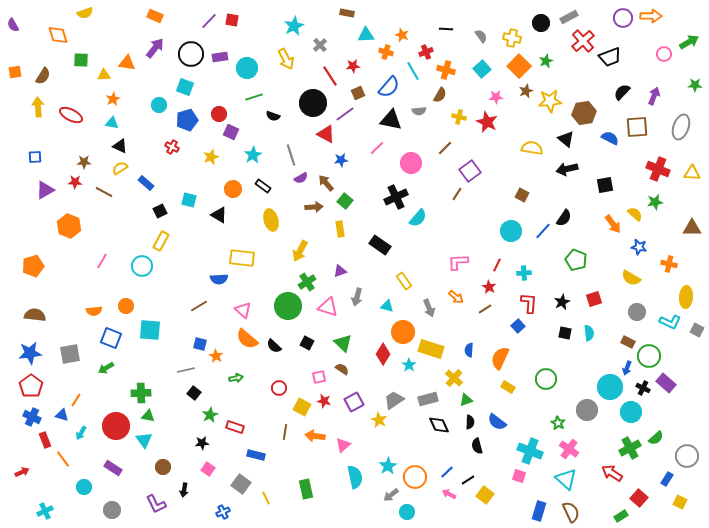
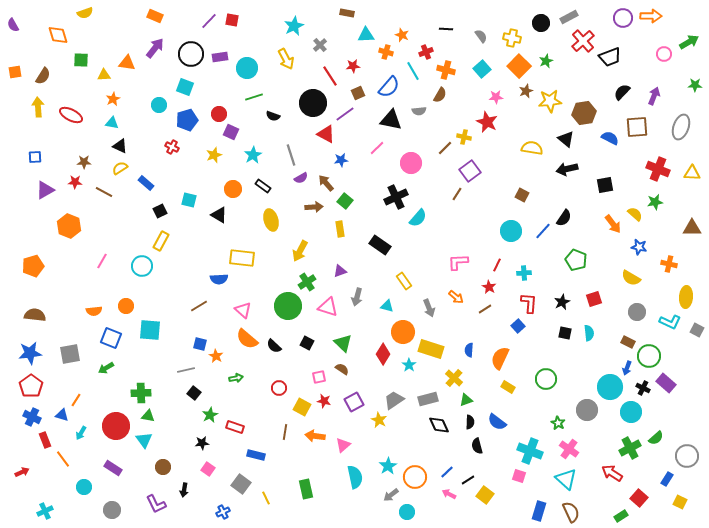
yellow cross at (459, 117): moved 5 px right, 20 px down
yellow star at (211, 157): moved 3 px right, 2 px up
